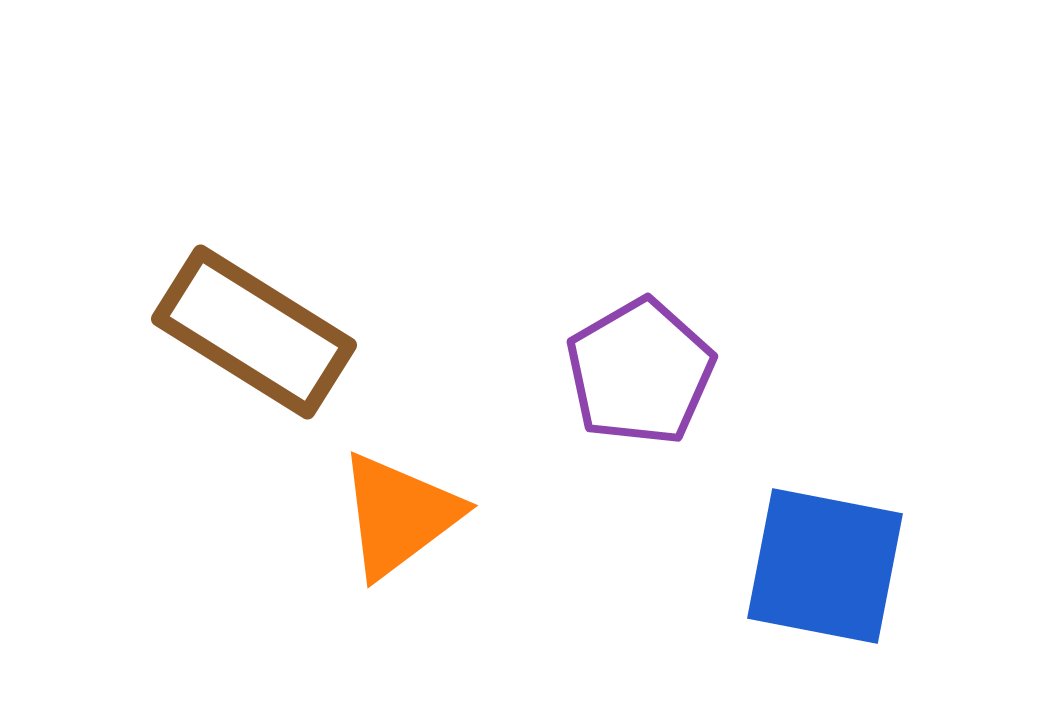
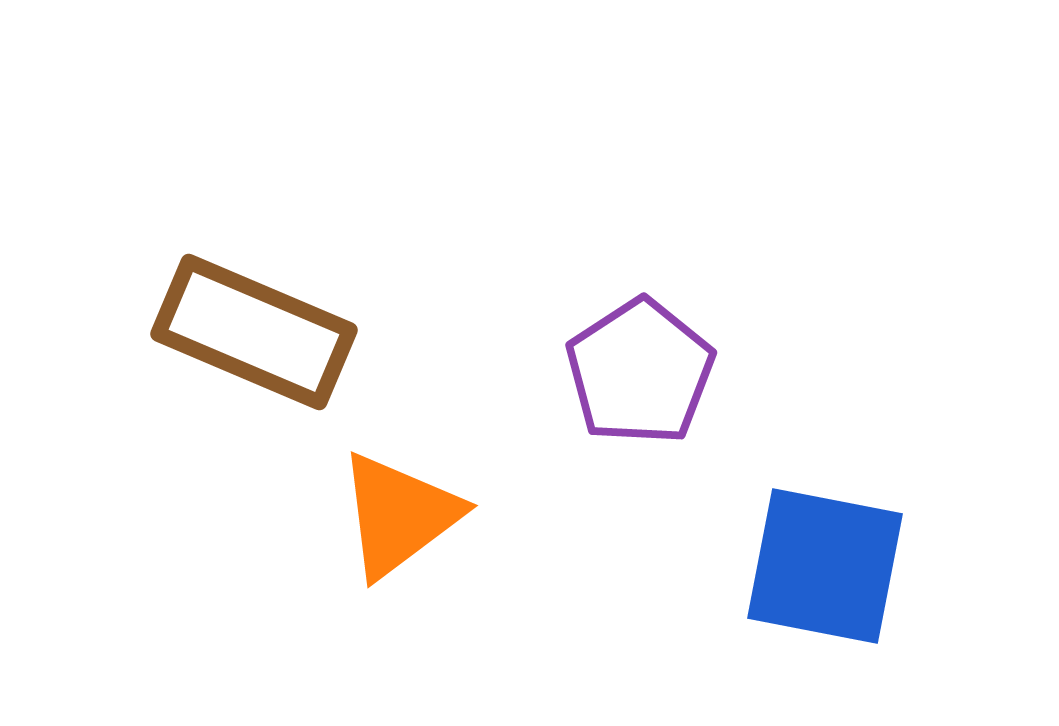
brown rectangle: rotated 9 degrees counterclockwise
purple pentagon: rotated 3 degrees counterclockwise
